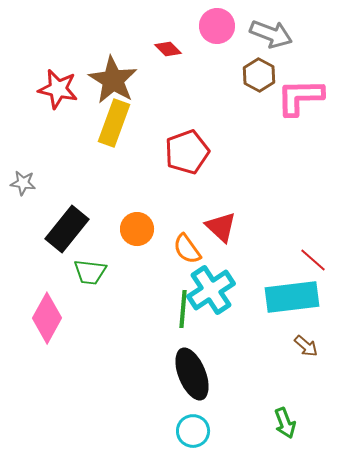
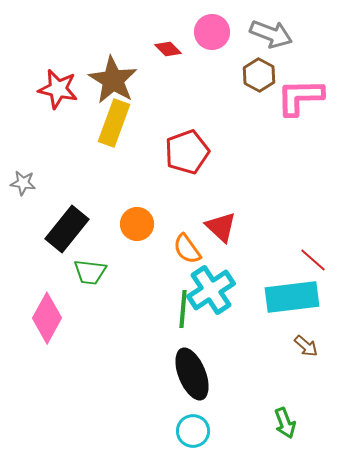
pink circle: moved 5 px left, 6 px down
orange circle: moved 5 px up
